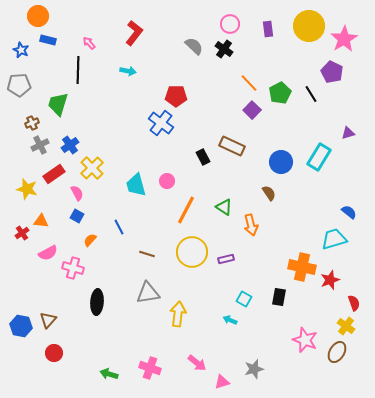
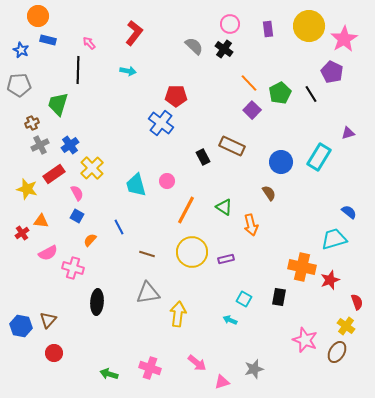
red semicircle at (354, 303): moved 3 px right, 1 px up
